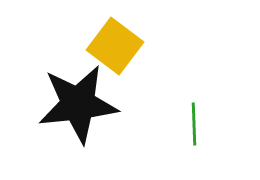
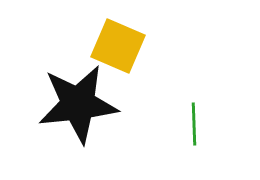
yellow square: moved 3 px right; rotated 14 degrees counterclockwise
